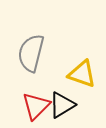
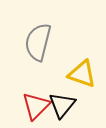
gray semicircle: moved 7 px right, 11 px up
black triangle: rotated 20 degrees counterclockwise
